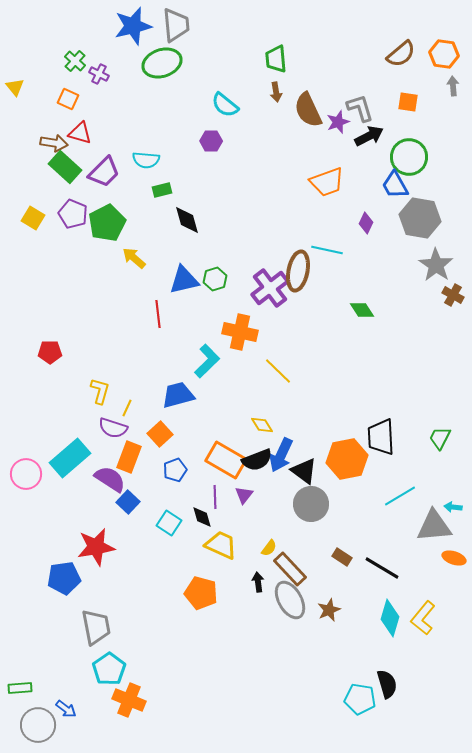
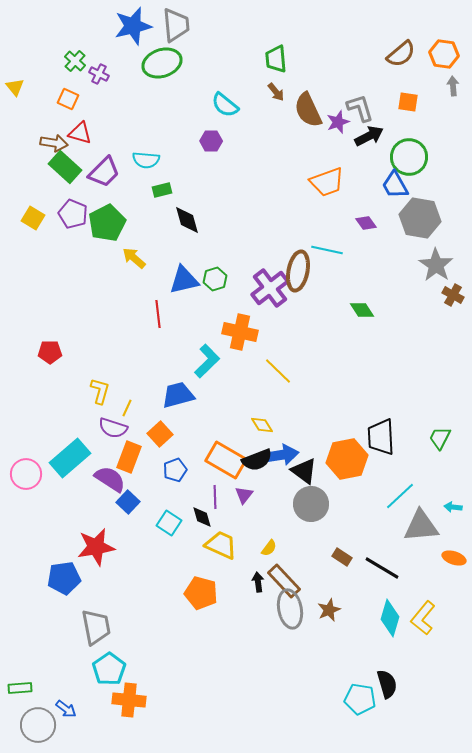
brown arrow at (276, 92): rotated 30 degrees counterclockwise
purple diamond at (366, 223): rotated 60 degrees counterclockwise
blue arrow at (281, 455): rotated 124 degrees counterclockwise
cyan line at (400, 496): rotated 12 degrees counterclockwise
gray triangle at (434, 526): moved 13 px left
brown rectangle at (290, 569): moved 6 px left, 12 px down
gray ellipse at (290, 600): moved 9 px down; rotated 18 degrees clockwise
orange cross at (129, 700): rotated 16 degrees counterclockwise
